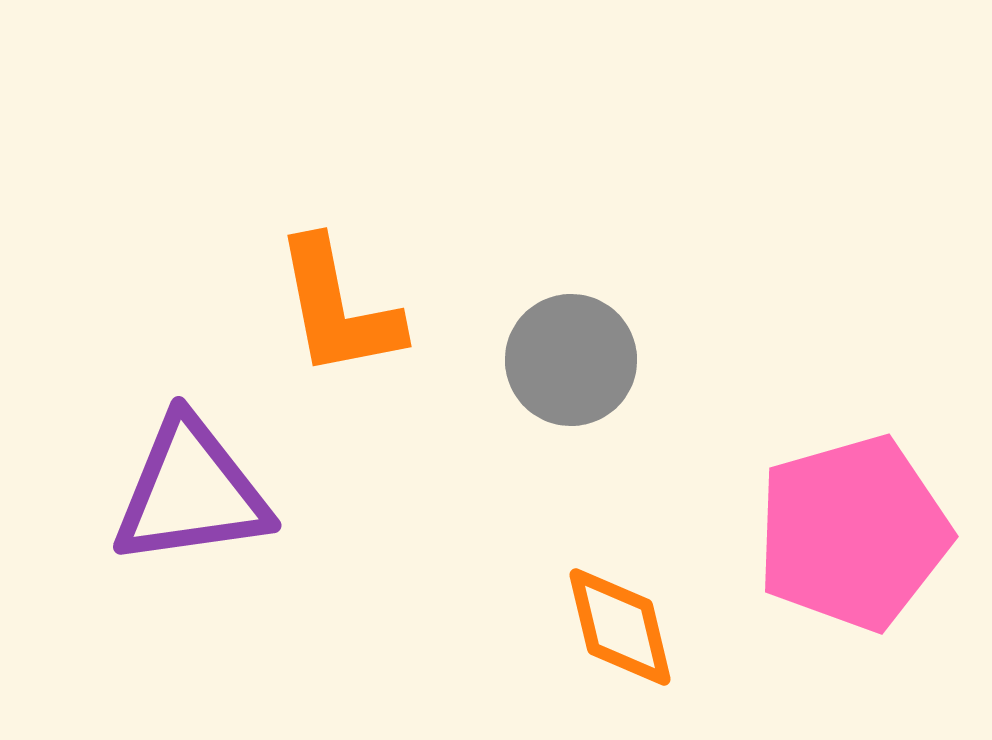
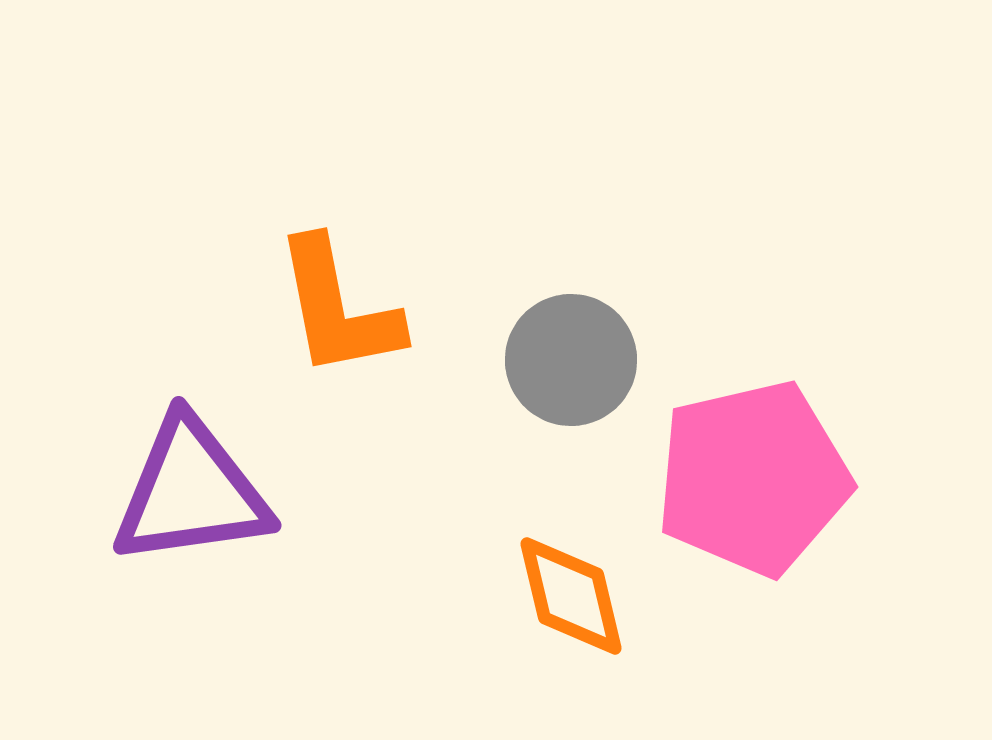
pink pentagon: moved 100 px left, 55 px up; rotated 3 degrees clockwise
orange diamond: moved 49 px left, 31 px up
